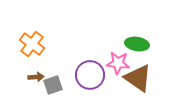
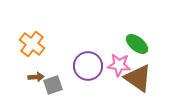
green ellipse: rotated 30 degrees clockwise
pink star: moved 1 px right, 2 px down
purple circle: moved 2 px left, 9 px up
